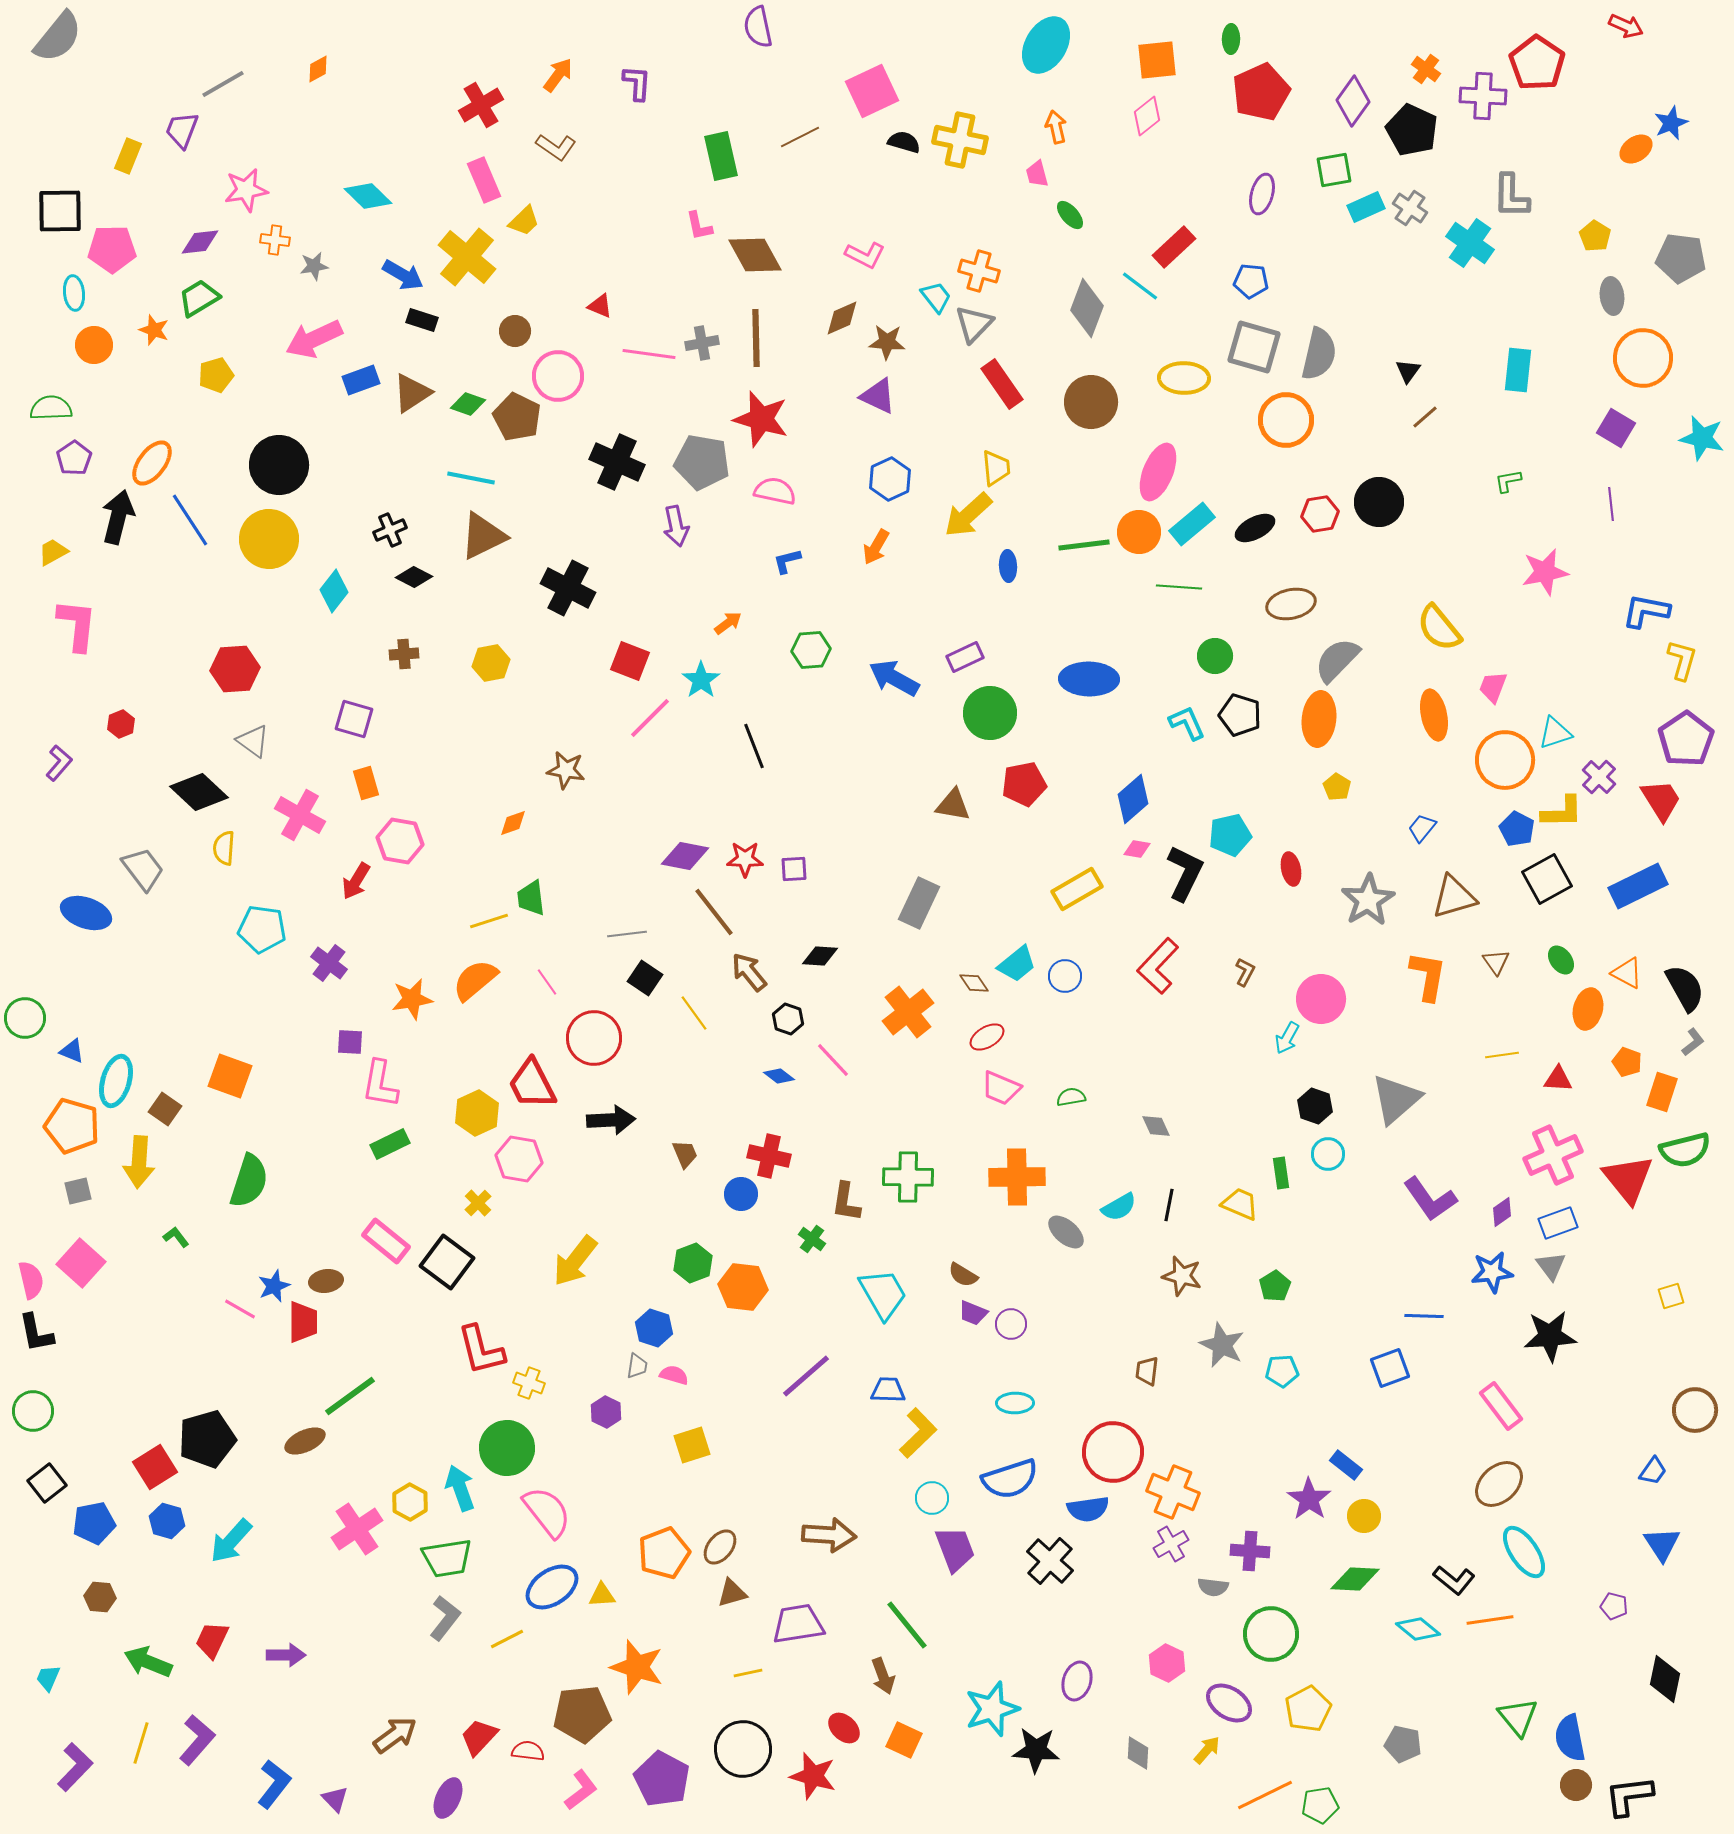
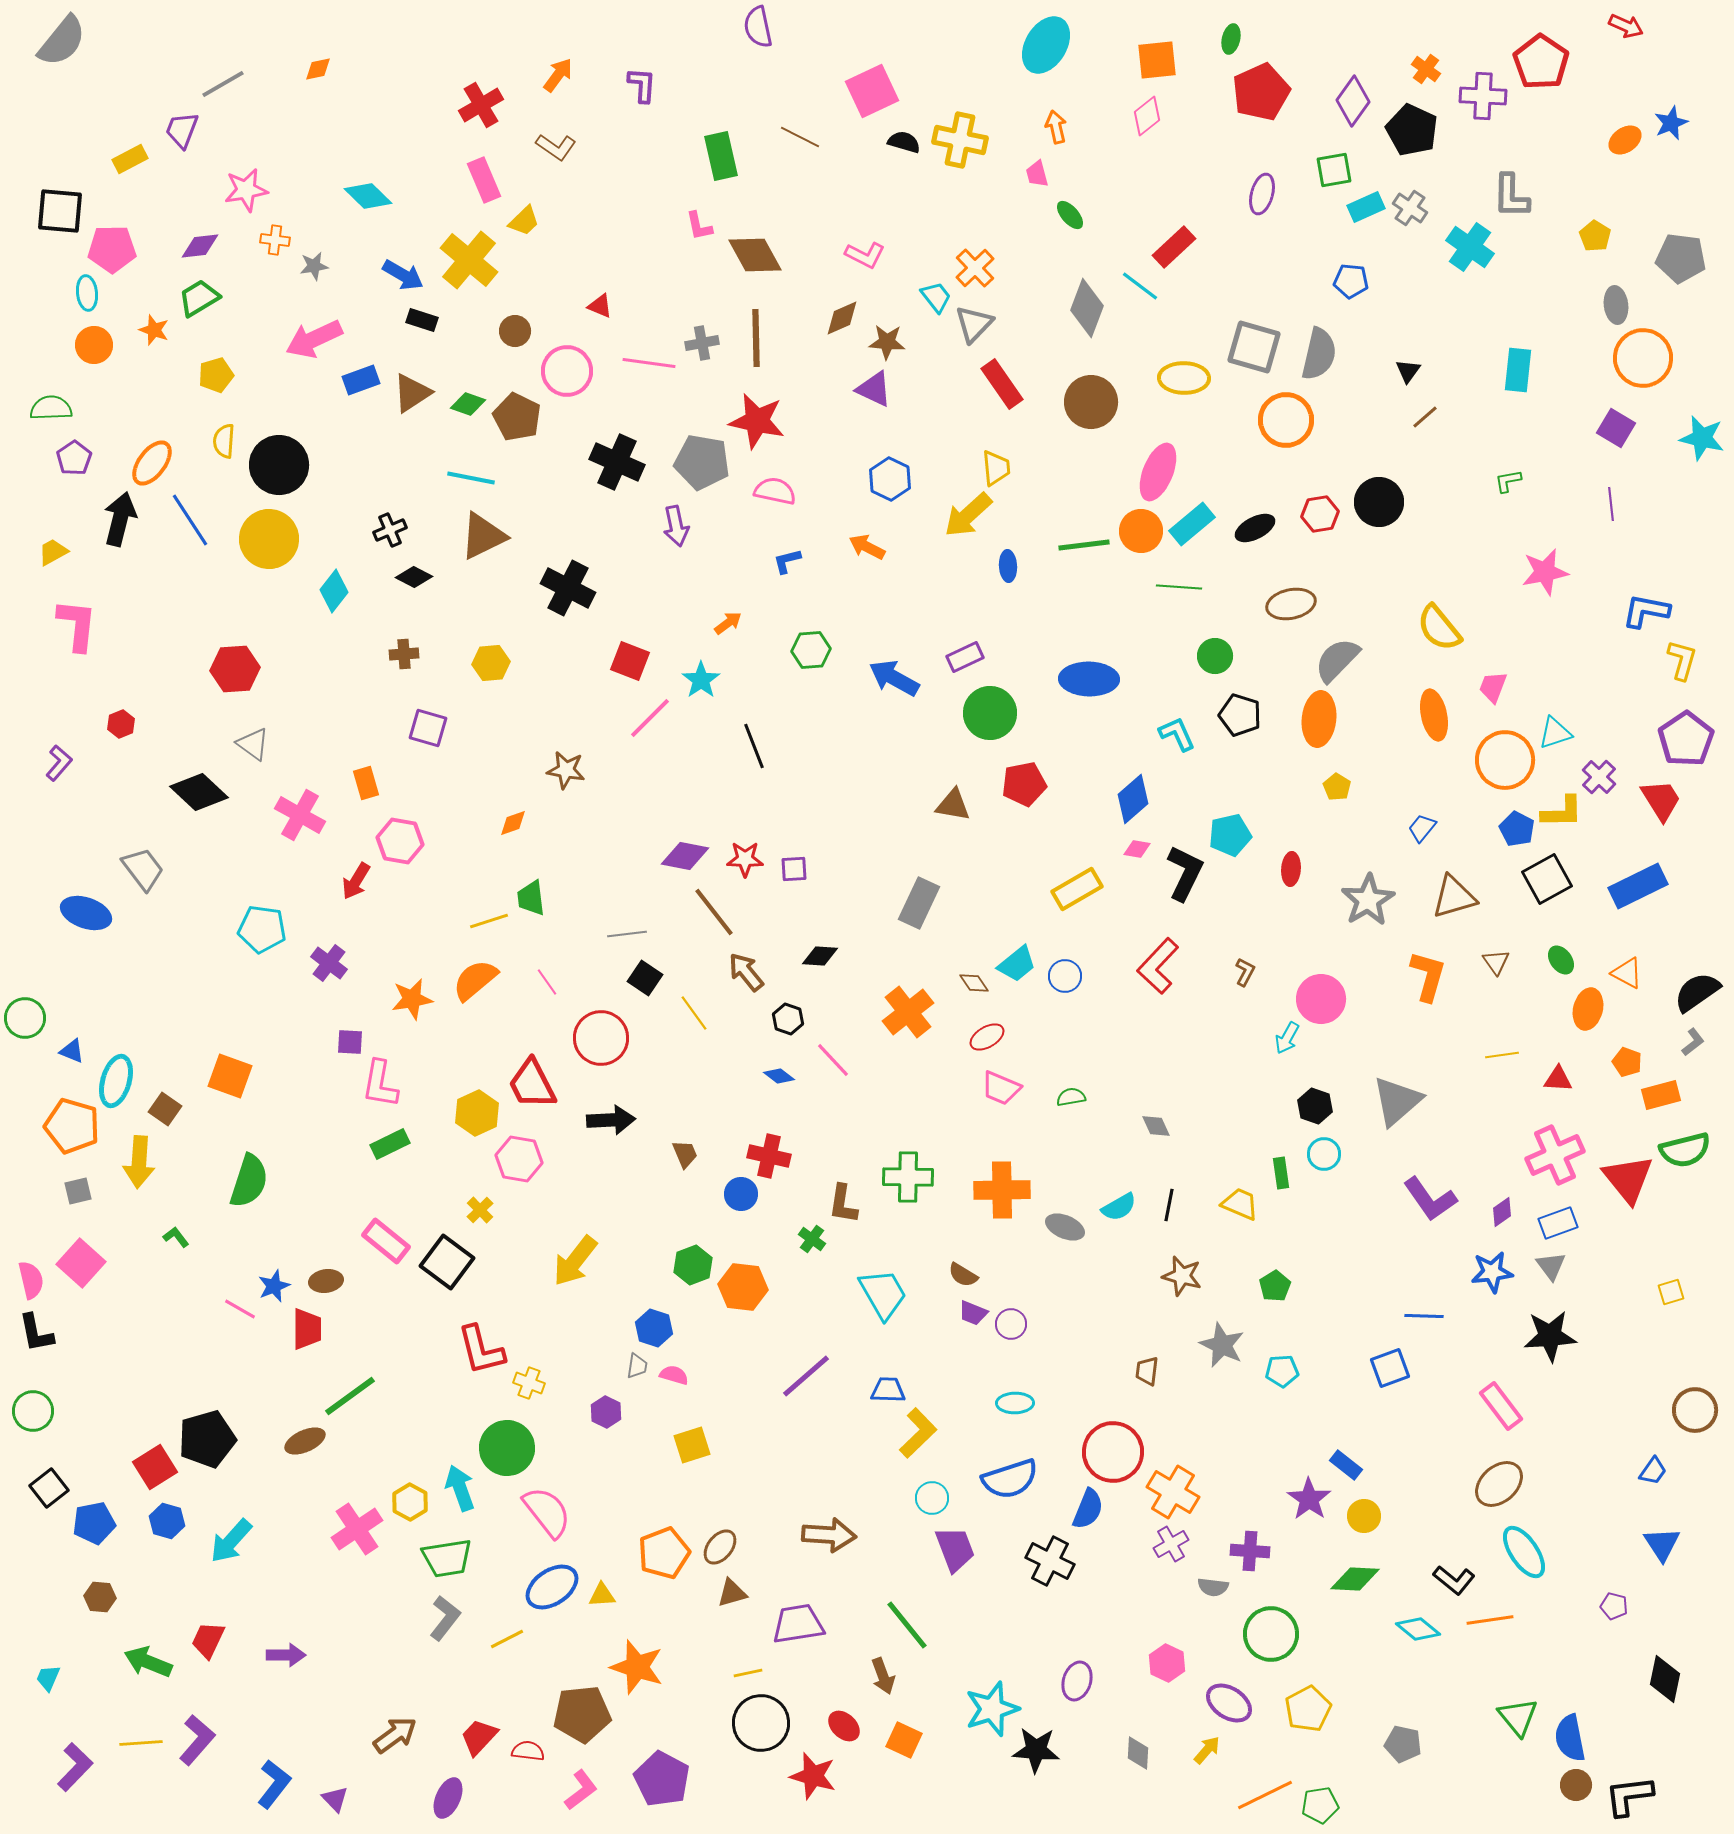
gray semicircle at (58, 37): moved 4 px right, 4 px down
green ellipse at (1231, 39): rotated 12 degrees clockwise
red pentagon at (1537, 63): moved 4 px right, 1 px up
orange diamond at (318, 69): rotated 16 degrees clockwise
purple L-shape at (637, 83): moved 5 px right, 2 px down
brown line at (800, 137): rotated 54 degrees clockwise
orange ellipse at (1636, 149): moved 11 px left, 9 px up
yellow rectangle at (128, 156): moved 2 px right, 3 px down; rotated 40 degrees clockwise
black square at (60, 211): rotated 6 degrees clockwise
purple diamond at (200, 242): moved 4 px down
cyan cross at (1470, 243): moved 4 px down
yellow cross at (467, 257): moved 2 px right, 3 px down
orange cross at (979, 271): moved 4 px left, 3 px up; rotated 30 degrees clockwise
blue pentagon at (1251, 281): moved 100 px right
cyan ellipse at (74, 293): moved 13 px right
gray ellipse at (1612, 296): moved 4 px right, 9 px down
pink line at (649, 354): moved 9 px down
pink circle at (558, 376): moved 9 px right, 5 px up
purple triangle at (878, 396): moved 4 px left, 7 px up
red star at (761, 419): moved 4 px left, 2 px down; rotated 4 degrees counterclockwise
blue hexagon at (890, 479): rotated 9 degrees counterclockwise
black arrow at (118, 517): moved 2 px right, 2 px down
orange circle at (1139, 532): moved 2 px right, 1 px up
orange arrow at (876, 547): moved 9 px left; rotated 87 degrees clockwise
yellow hexagon at (491, 663): rotated 6 degrees clockwise
purple square at (354, 719): moved 74 px right, 9 px down
cyan L-shape at (1187, 723): moved 10 px left, 11 px down
gray triangle at (253, 741): moved 3 px down
yellow semicircle at (224, 848): moved 407 px up
red ellipse at (1291, 869): rotated 16 degrees clockwise
brown arrow at (749, 972): moved 3 px left
orange L-shape at (1428, 976): rotated 6 degrees clockwise
black semicircle at (1685, 988): moved 12 px right, 4 px down; rotated 96 degrees counterclockwise
red circle at (594, 1038): moved 7 px right
orange rectangle at (1662, 1092): moved 1 px left, 3 px down; rotated 57 degrees clockwise
gray triangle at (1396, 1099): moved 1 px right, 2 px down
cyan circle at (1328, 1154): moved 4 px left
pink cross at (1553, 1155): moved 2 px right
orange cross at (1017, 1177): moved 15 px left, 13 px down
brown L-shape at (846, 1202): moved 3 px left, 2 px down
yellow cross at (478, 1203): moved 2 px right, 7 px down
gray ellipse at (1066, 1232): moved 1 px left, 5 px up; rotated 18 degrees counterclockwise
green hexagon at (693, 1263): moved 2 px down
yellow square at (1671, 1296): moved 4 px up
red trapezoid at (303, 1322): moved 4 px right, 7 px down
black square at (47, 1483): moved 2 px right, 5 px down
orange cross at (1173, 1492): rotated 9 degrees clockwise
blue semicircle at (1088, 1509): rotated 60 degrees counterclockwise
black cross at (1050, 1561): rotated 15 degrees counterclockwise
red trapezoid at (212, 1640): moved 4 px left
red ellipse at (844, 1728): moved 2 px up
yellow line at (141, 1743): rotated 69 degrees clockwise
black circle at (743, 1749): moved 18 px right, 26 px up
